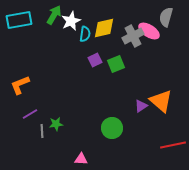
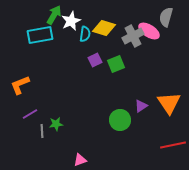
cyan rectangle: moved 21 px right, 15 px down
yellow diamond: rotated 30 degrees clockwise
orange triangle: moved 8 px right, 2 px down; rotated 15 degrees clockwise
green circle: moved 8 px right, 8 px up
pink triangle: moved 1 px left, 1 px down; rotated 24 degrees counterclockwise
